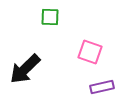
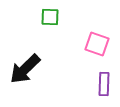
pink square: moved 7 px right, 8 px up
purple rectangle: moved 2 px right, 3 px up; rotated 75 degrees counterclockwise
